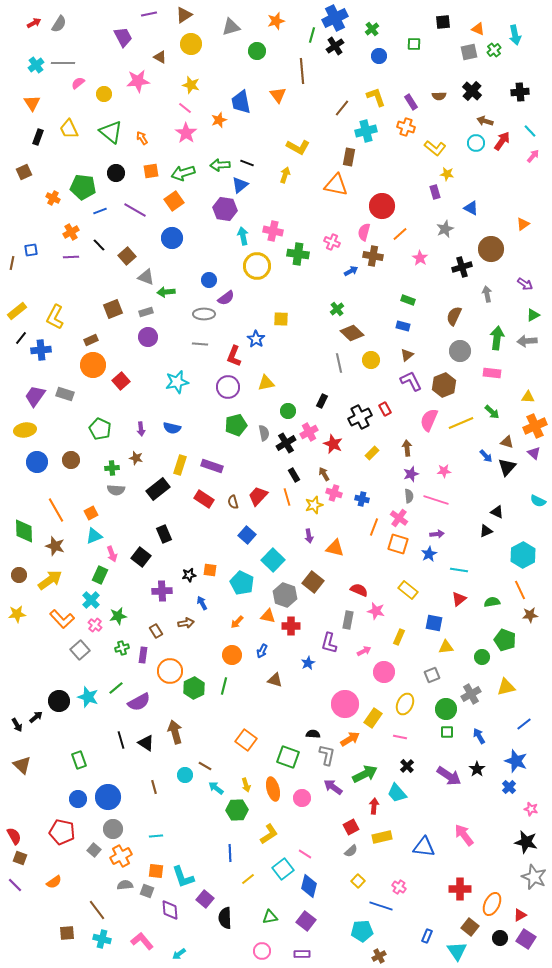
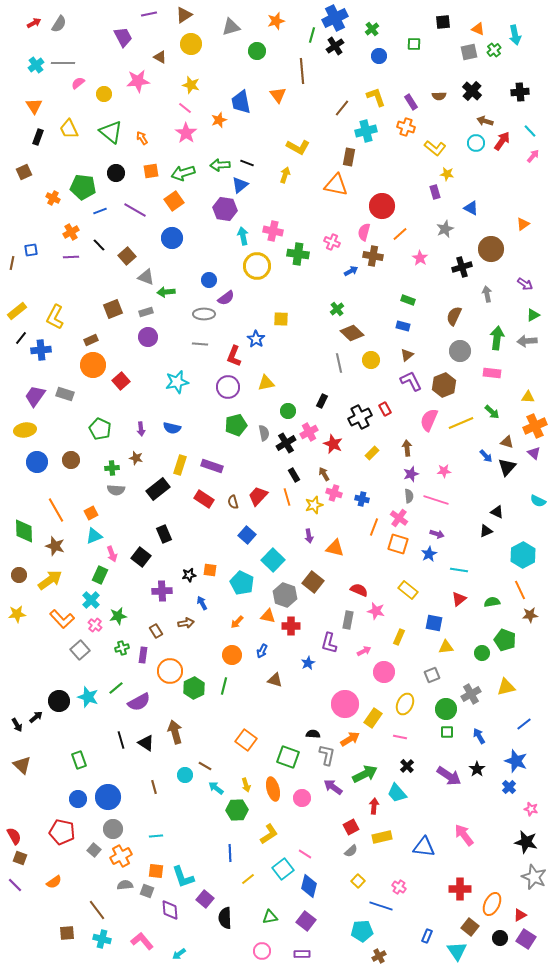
orange triangle at (32, 103): moved 2 px right, 3 px down
purple arrow at (437, 534): rotated 24 degrees clockwise
green circle at (482, 657): moved 4 px up
